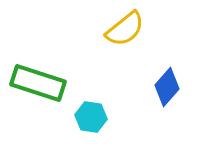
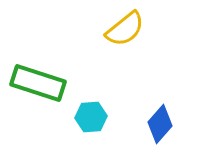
blue diamond: moved 7 px left, 37 px down
cyan hexagon: rotated 12 degrees counterclockwise
